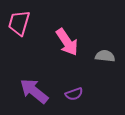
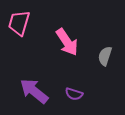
gray semicircle: rotated 78 degrees counterclockwise
purple semicircle: rotated 36 degrees clockwise
